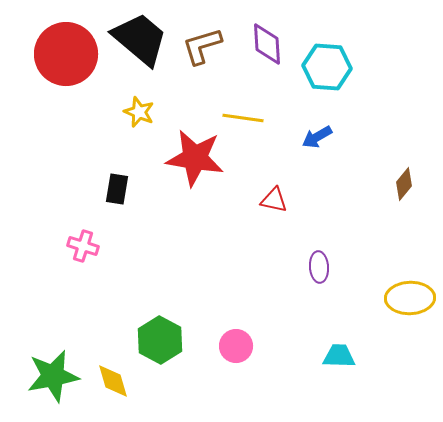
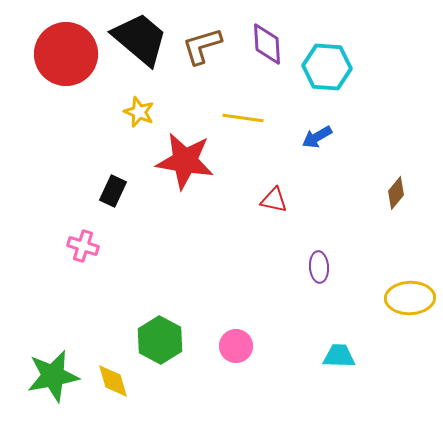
red star: moved 10 px left, 3 px down
brown diamond: moved 8 px left, 9 px down
black rectangle: moved 4 px left, 2 px down; rotated 16 degrees clockwise
